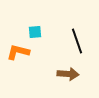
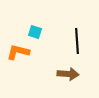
cyan square: rotated 24 degrees clockwise
black line: rotated 15 degrees clockwise
